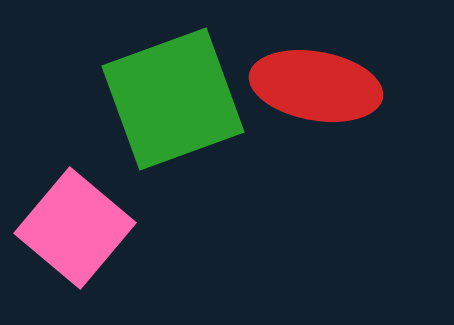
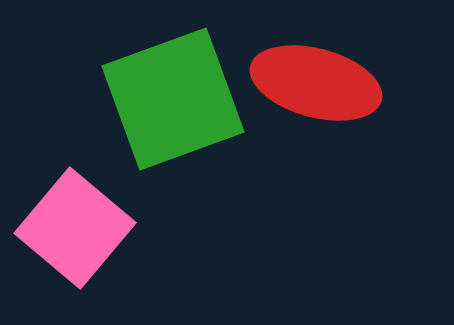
red ellipse: moved 3 px up; rotated 5 degrees clockwise
